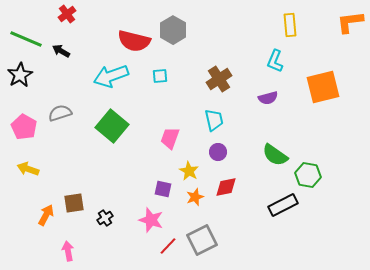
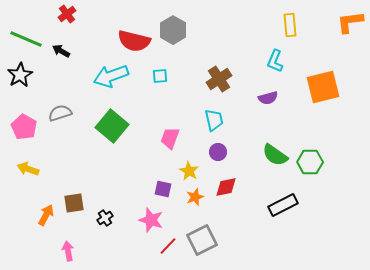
green hexagon: moved 2 px right, 13 px up; rotated 10 degrees counterclockwise
